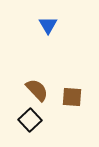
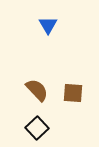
brown square: moved 1 px right, 4 px up
black square: moved 7 px right, 8 px down
